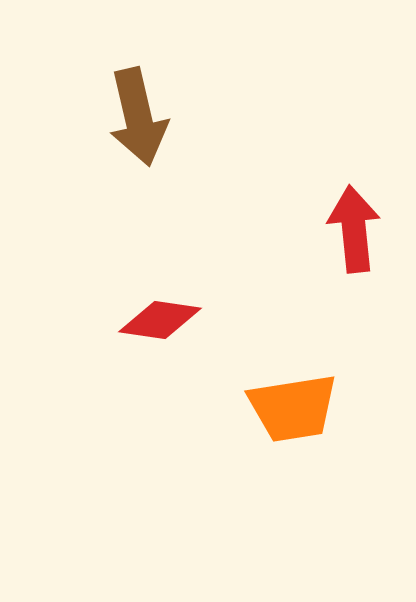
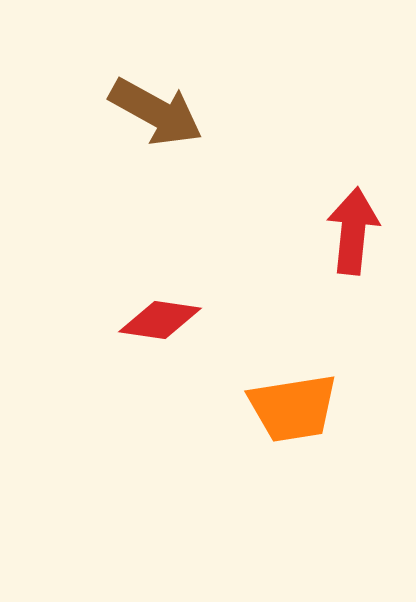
brown arrow: moved 18 px right, 5 px up; rotated 48 degrees counterclockwise
red arrow: moved 1 px left, 2 px down; rotated 12 degrees clockwise
